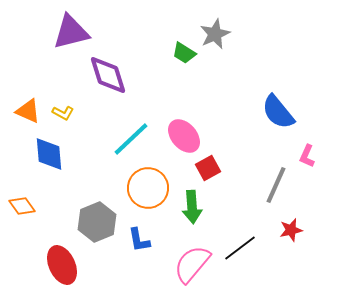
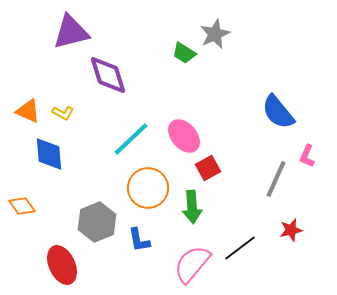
gray line: moved 6 px up
